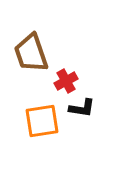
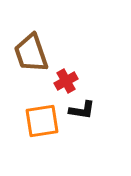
black L-shape: moved 2 px down
